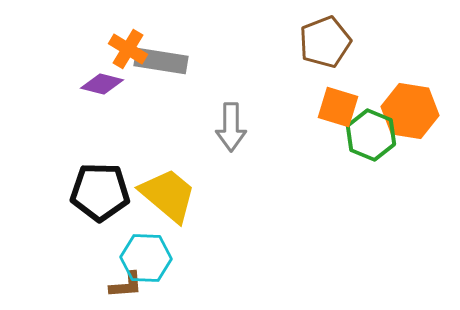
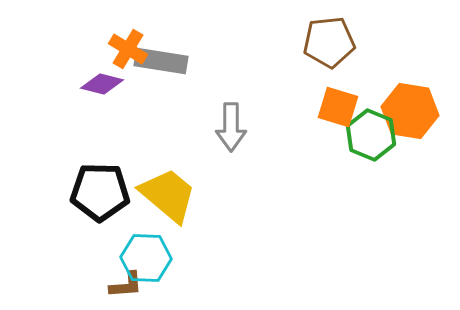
brown pentagon: moved 4 px right; rotated 15 degrees clockwise
